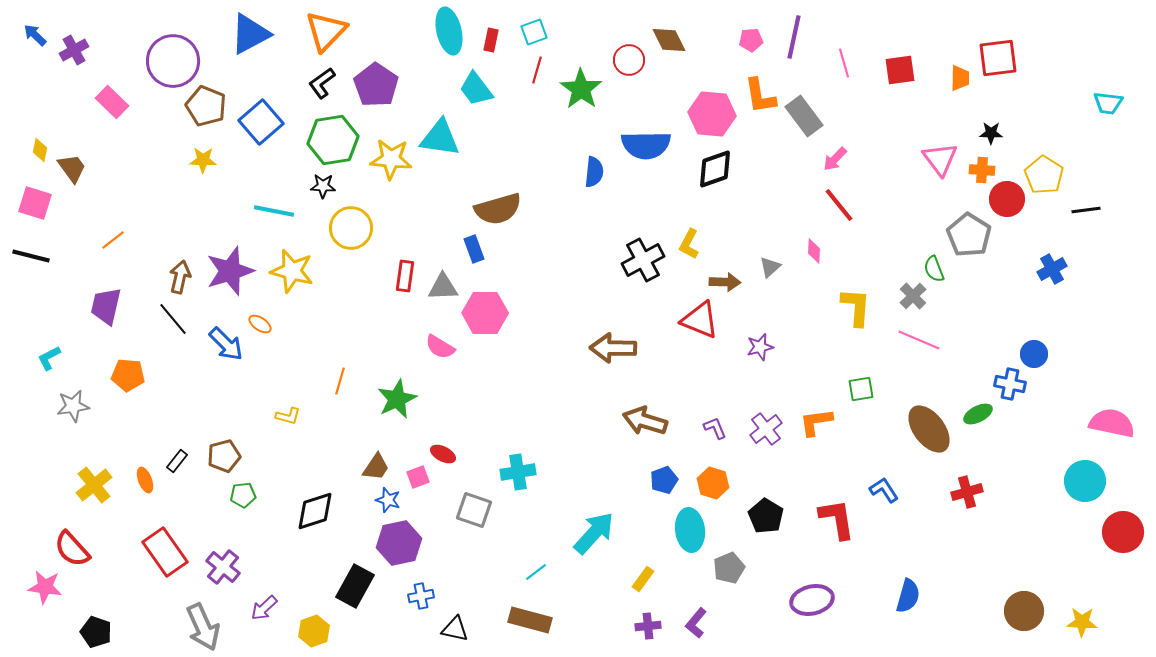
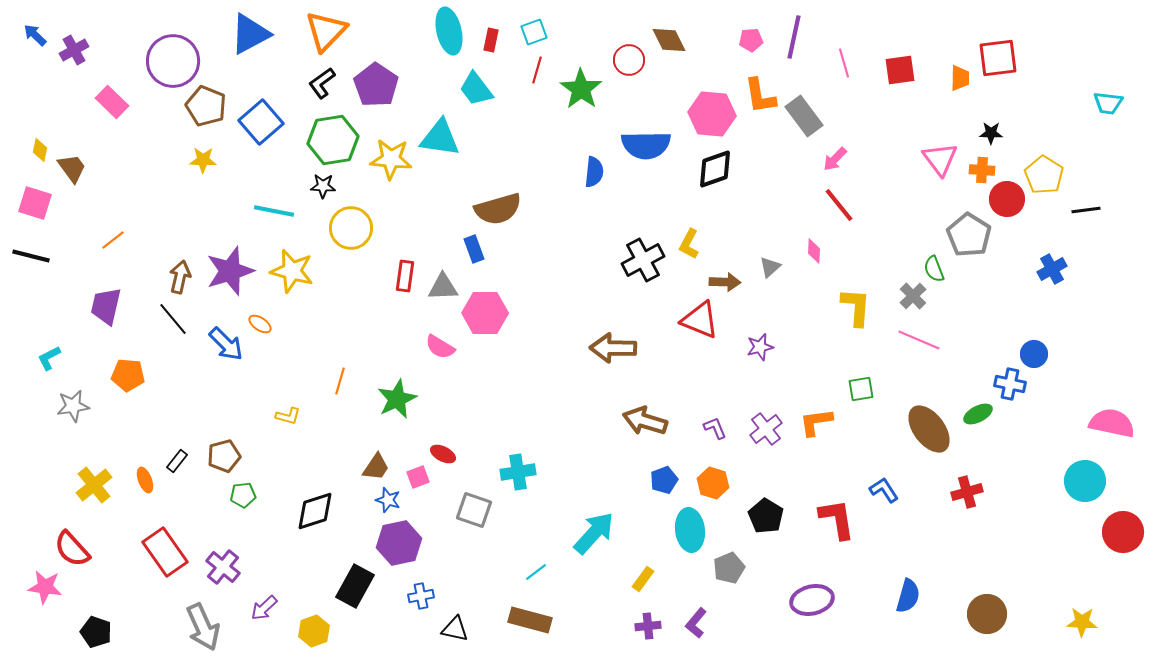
brown circle at (1024, 611): moved 37 px left, 3 px down
